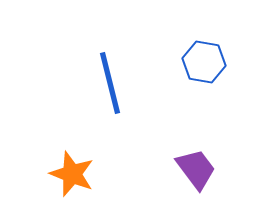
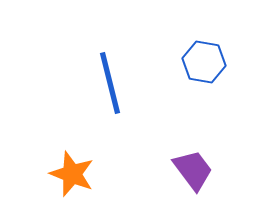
purple trapezoid: moved 3 px left, 1 px down
